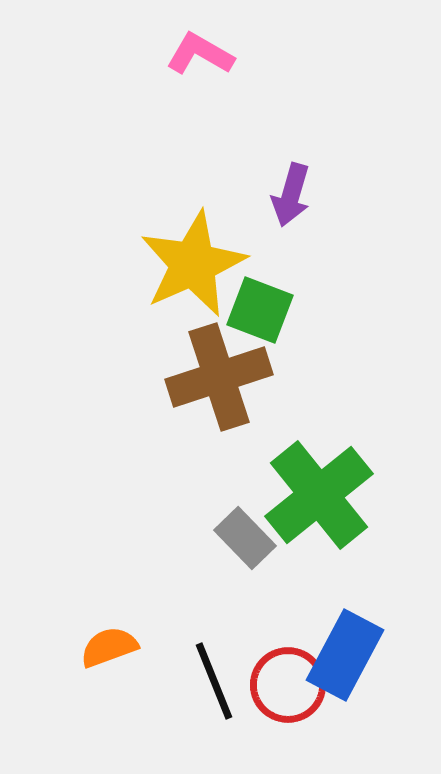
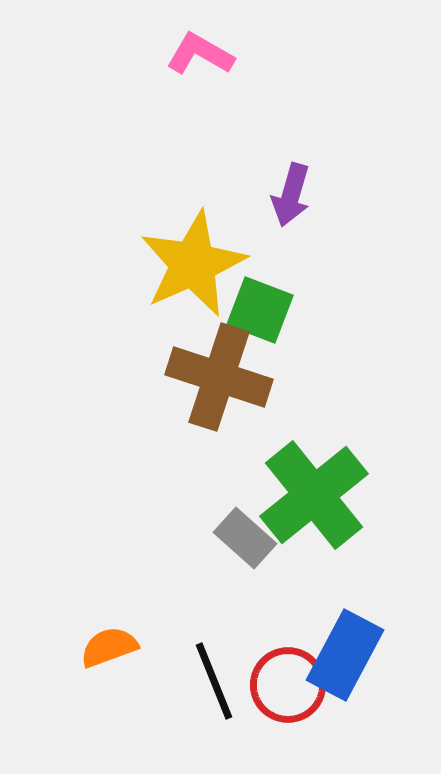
brown cross: rotated 36 degrees clockwise
green cross: moved 5 px left
gray rectangle: rotated 4 degrees counterclockwise
